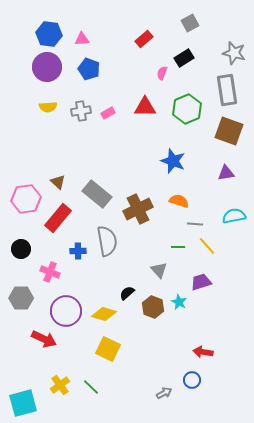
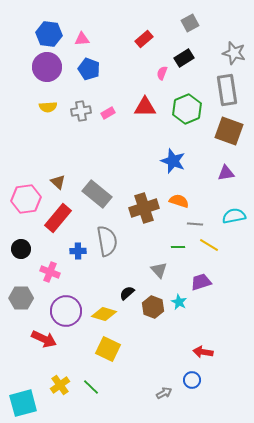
brown cross at (138, 209): moved 6 px right, 1 px up; rotated 8 degrees clockwise
yellow line at (207, 246): moved 2 px right, 1 px up; rotated 18 degrees counterclockwise
